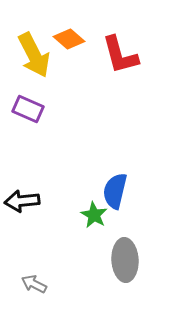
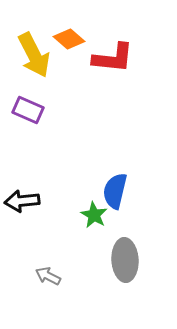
red L-shape: moved 7 px left, 3 px down; rotated 69 degrees counterclockwise
purple rectangle: moved 1 px down
gray arrow: moved 14 px right, 8 px up
